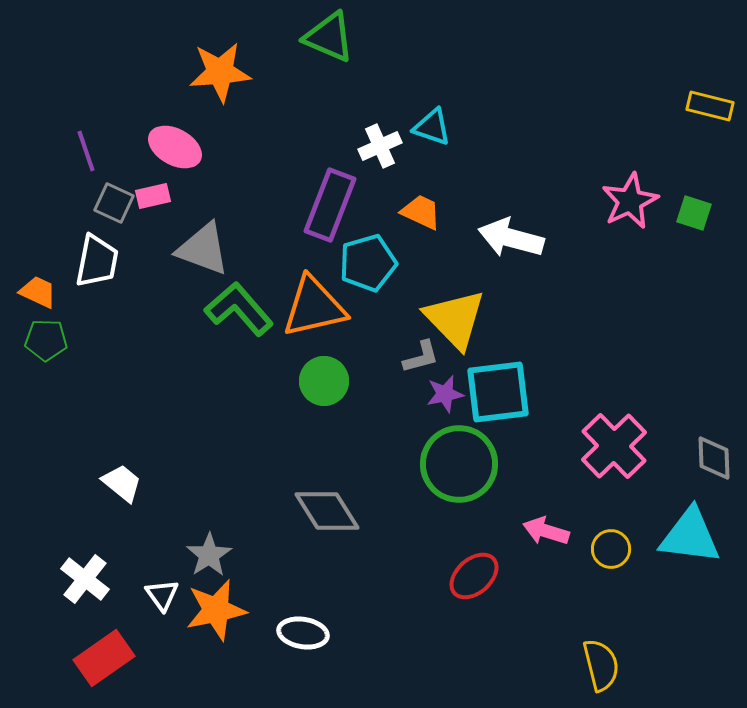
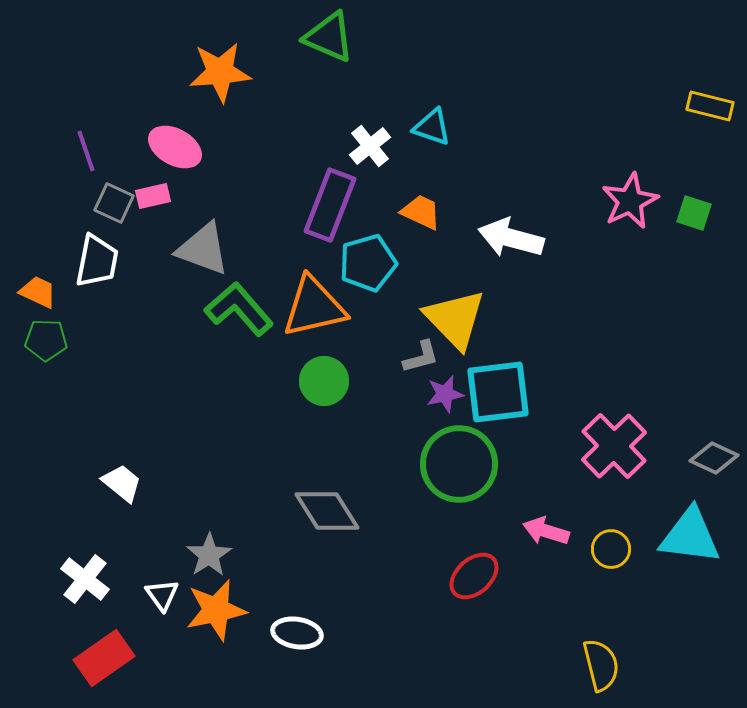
white cross at (380, 146): moved 10 px left; rotated 15 degrees counterclockwise
gray diamond at (714, 458): rotated 63 degrees counterclockwise
white ellipse at (303, 633): moved 6 px left
